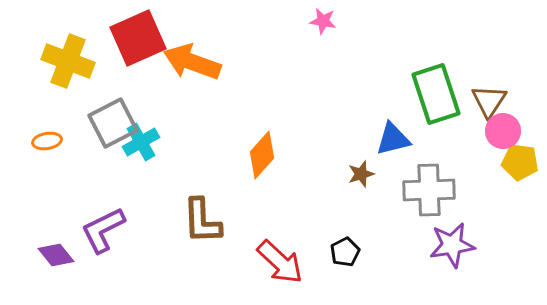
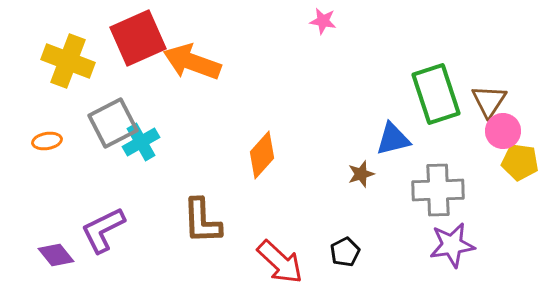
gray cross: moved 9 px right
